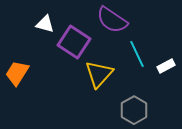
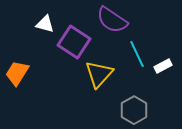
white rectangle: moved 3 px left
